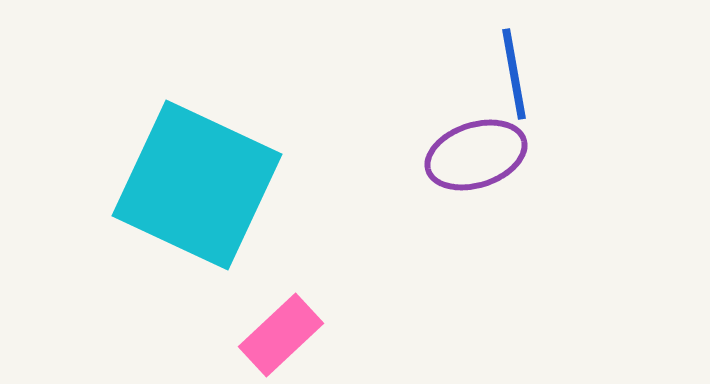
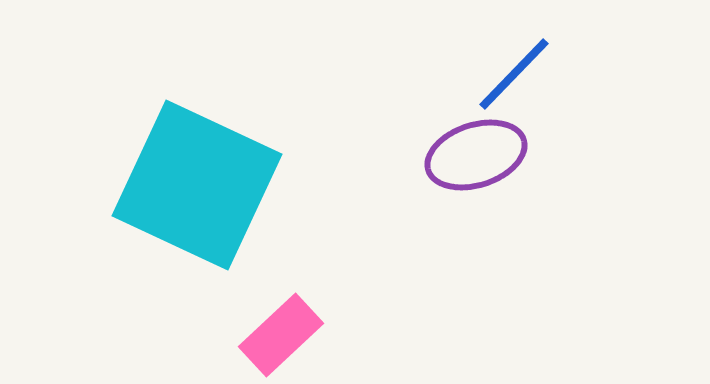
blue line: rotated 54 degrees clockwise
